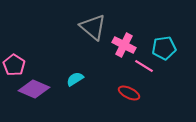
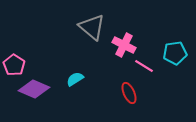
gray triangle: moved 1 px left
cyan pentagon: moved 11 px right, 5 px down
red ellipse: rotated 40 degrees clockwise
